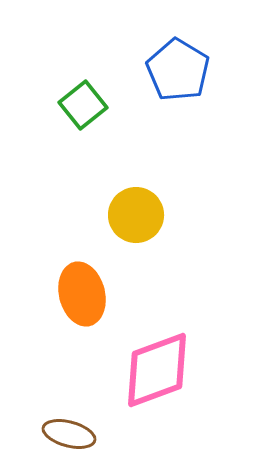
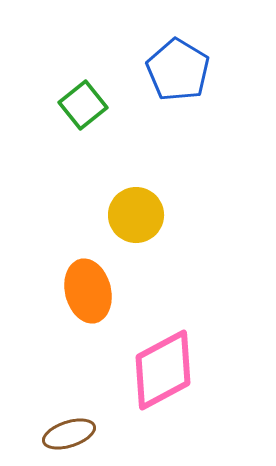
orange ellipse: moved 6 px right, 3 px up
pink diamond: moved 6 px right; rotated 8 degrees counterclockwise
brown ellipse: rotated 33 degrees counterclockwise
